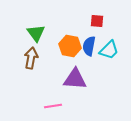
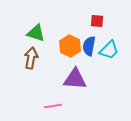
green triangle: rotated 36 degrees counterclockwise
orange hexagon: rotated 15 degrees clockwise
